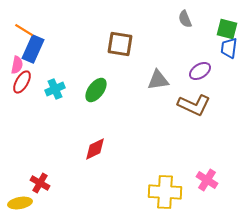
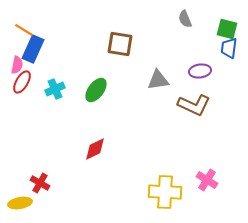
purple ellipse: rotated 25 degrees clockwise
